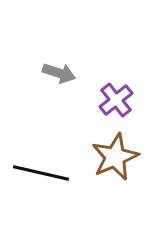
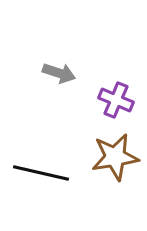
purple cross: rotated 28 degrees counterclockwise
brown star: rotated 15 degrees clockwise
